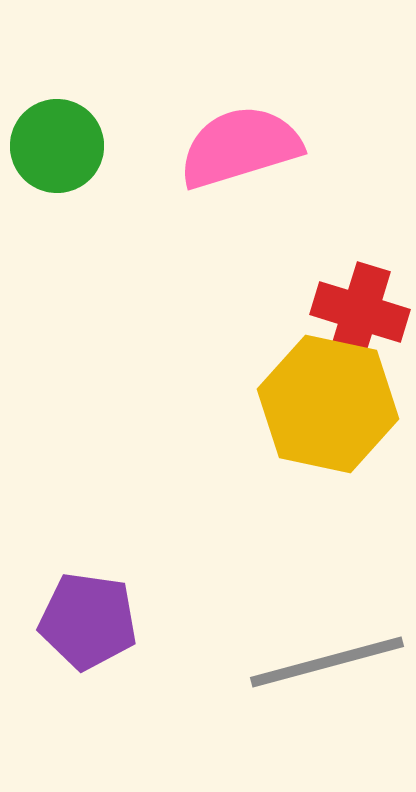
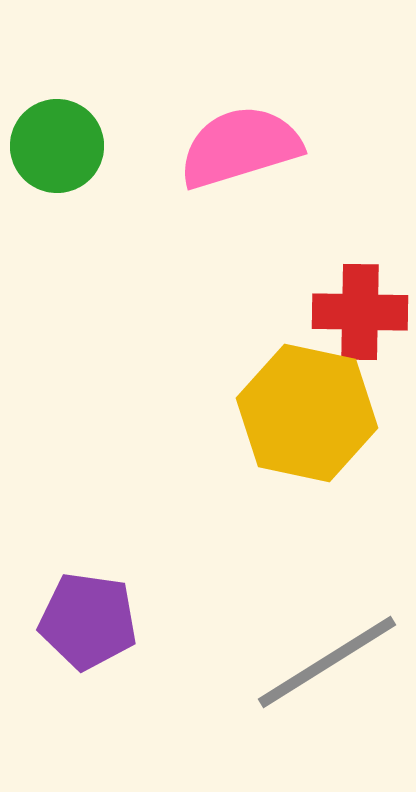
red cross: rotated 16 degrees counterclockwise
yellow hexagon: moved 21 px left, 9 px down
gray line: rotated 17 degrees counterclockwise
